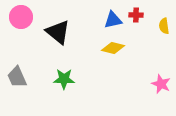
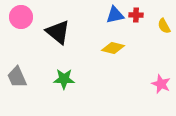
blue triangle: moved 2 px right, 5 px up
yellow semicircle: rotated 21 degrees counterclockwise
